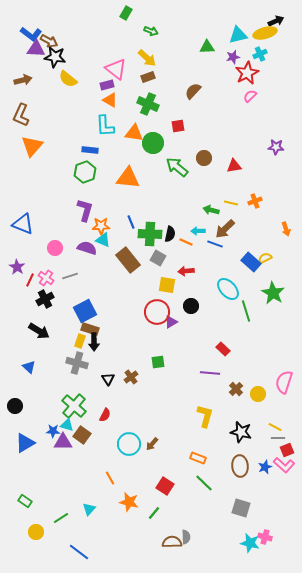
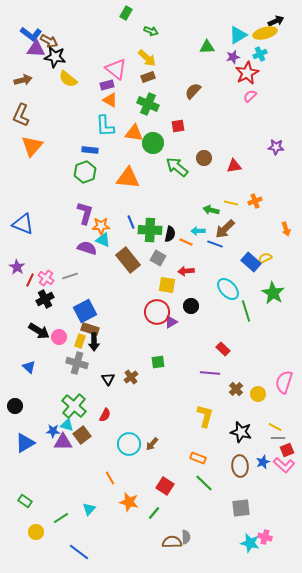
cyan triangle at (238, 35): rotated 18 degrees counterclockwise
purple L-shape at (85, 210): moved 3 px down
green cross at (150, 234): moved 4 px up
pink circle at (55, 248): moved 4 px right, 89 px down
brown square at (82, 435): rotated 18 degrees clockwise
blue star at (265, 467): moved 2 px left, 5 px up
gray square at (241, 508): rotated 24 degrees counterclockwise
